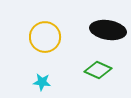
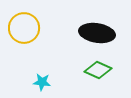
black ellipse: moved 11 px left, 3 px down
yellow circle: moved 21 px left, 9 px up
